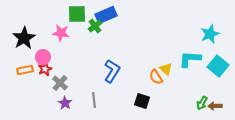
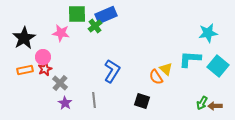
cyan star: moved 2 px left, 1 px up; rotated 12 degrees clockwise
